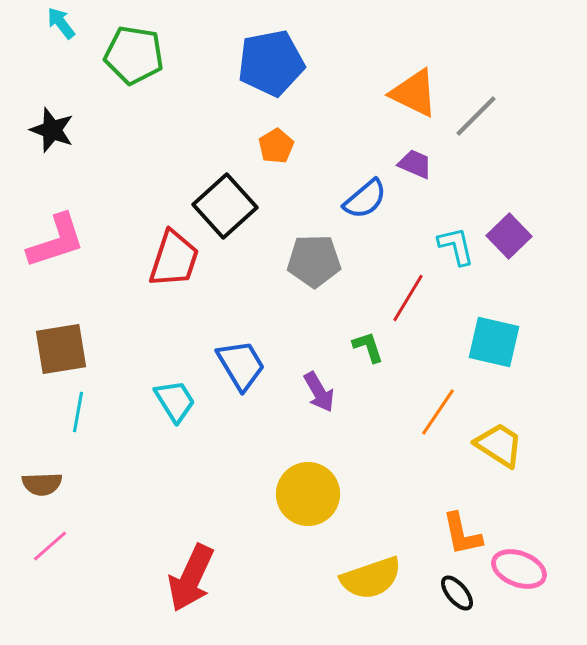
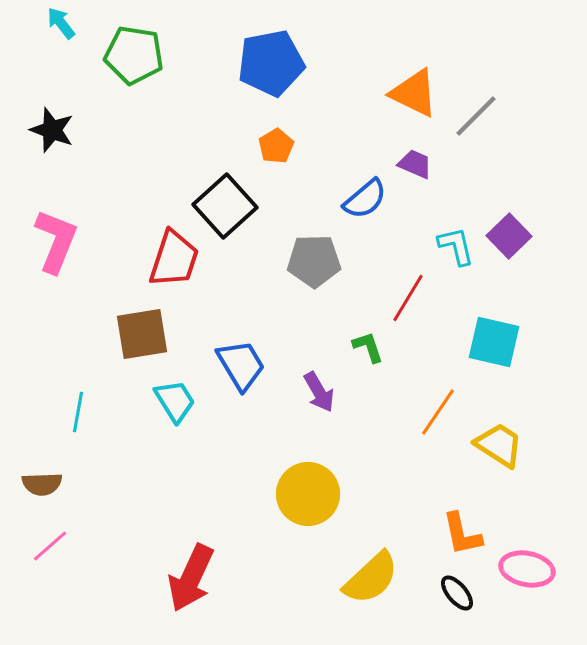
pink L-shape: rotated 50 degrees counterclockwise
brown square: moved 81 px right, 15 px up
pink ellipse: moved 8 px right; rotated 10 degrees counterclockwise
yellow semicircle: rotated 24 degrees counterclockwise
